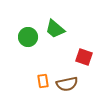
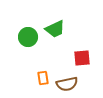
green trapezoid: rotated 65 degrees counterclockwise
red square: moved 2 px left, 1 px down; rotated 24 degrees counterclockwise
orange rectangle: moved 3 px up
